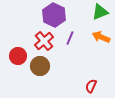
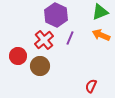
purple hexagon: moved 2 px right
orange arrow: moved 2 px up
red cross: moved 1 px up
